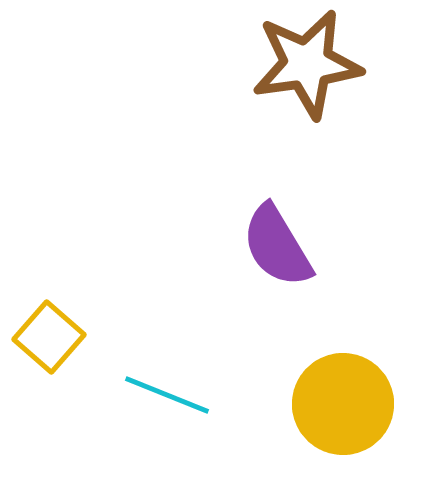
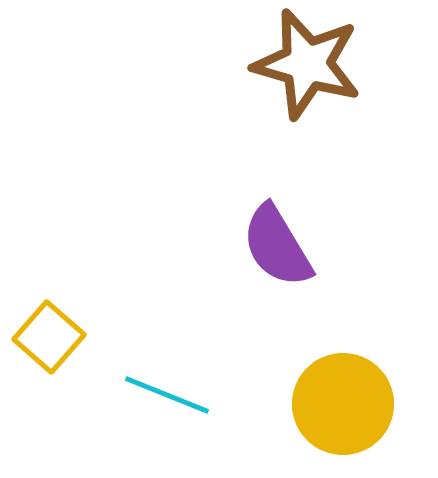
brown star: rotated 24 degrees clockwise
